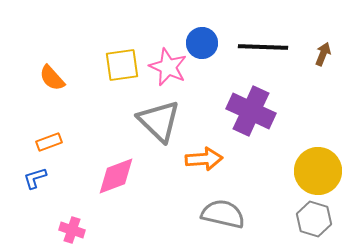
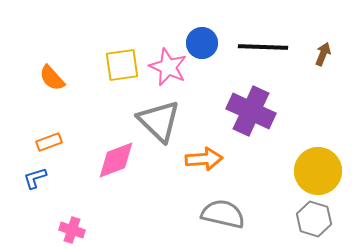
pink diamond: moved 16 px up
